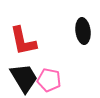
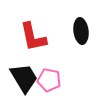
black ellipse: moved 2 px left
red L-shape: moved 10 px right, 4 px up
